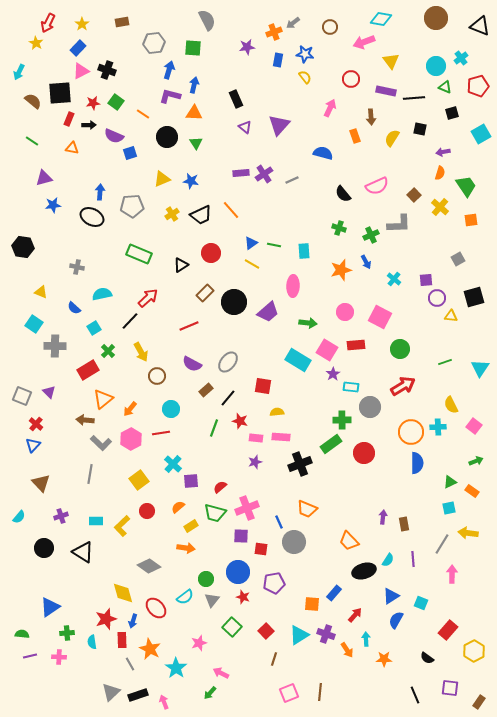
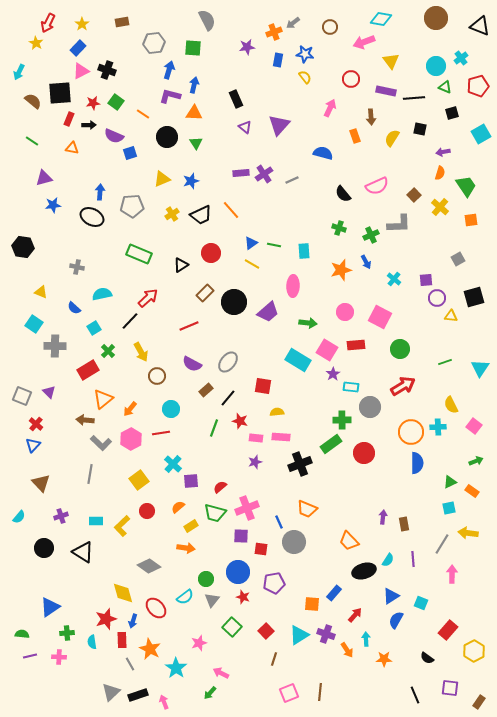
blue star at (191, 181): rotated 28 degrees counterclockwise
